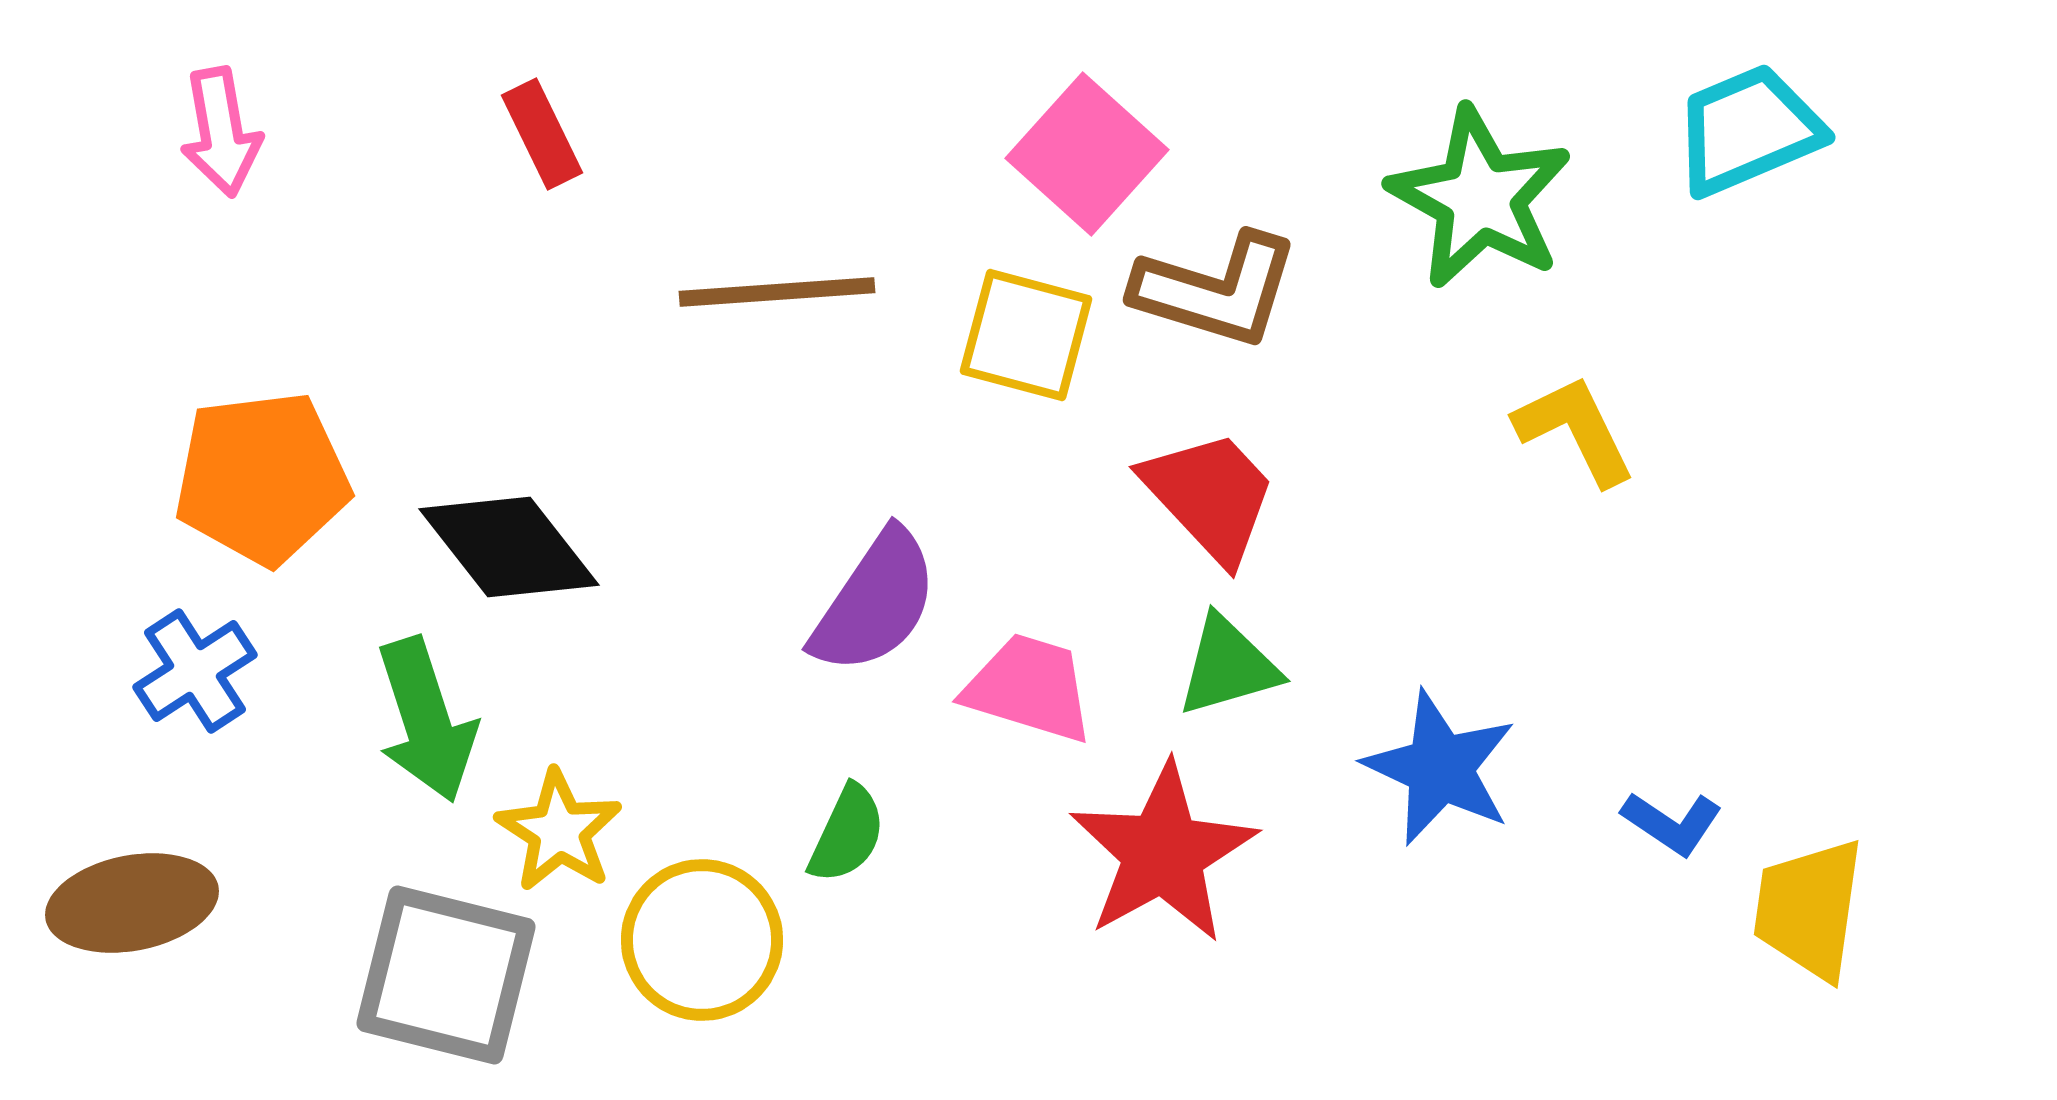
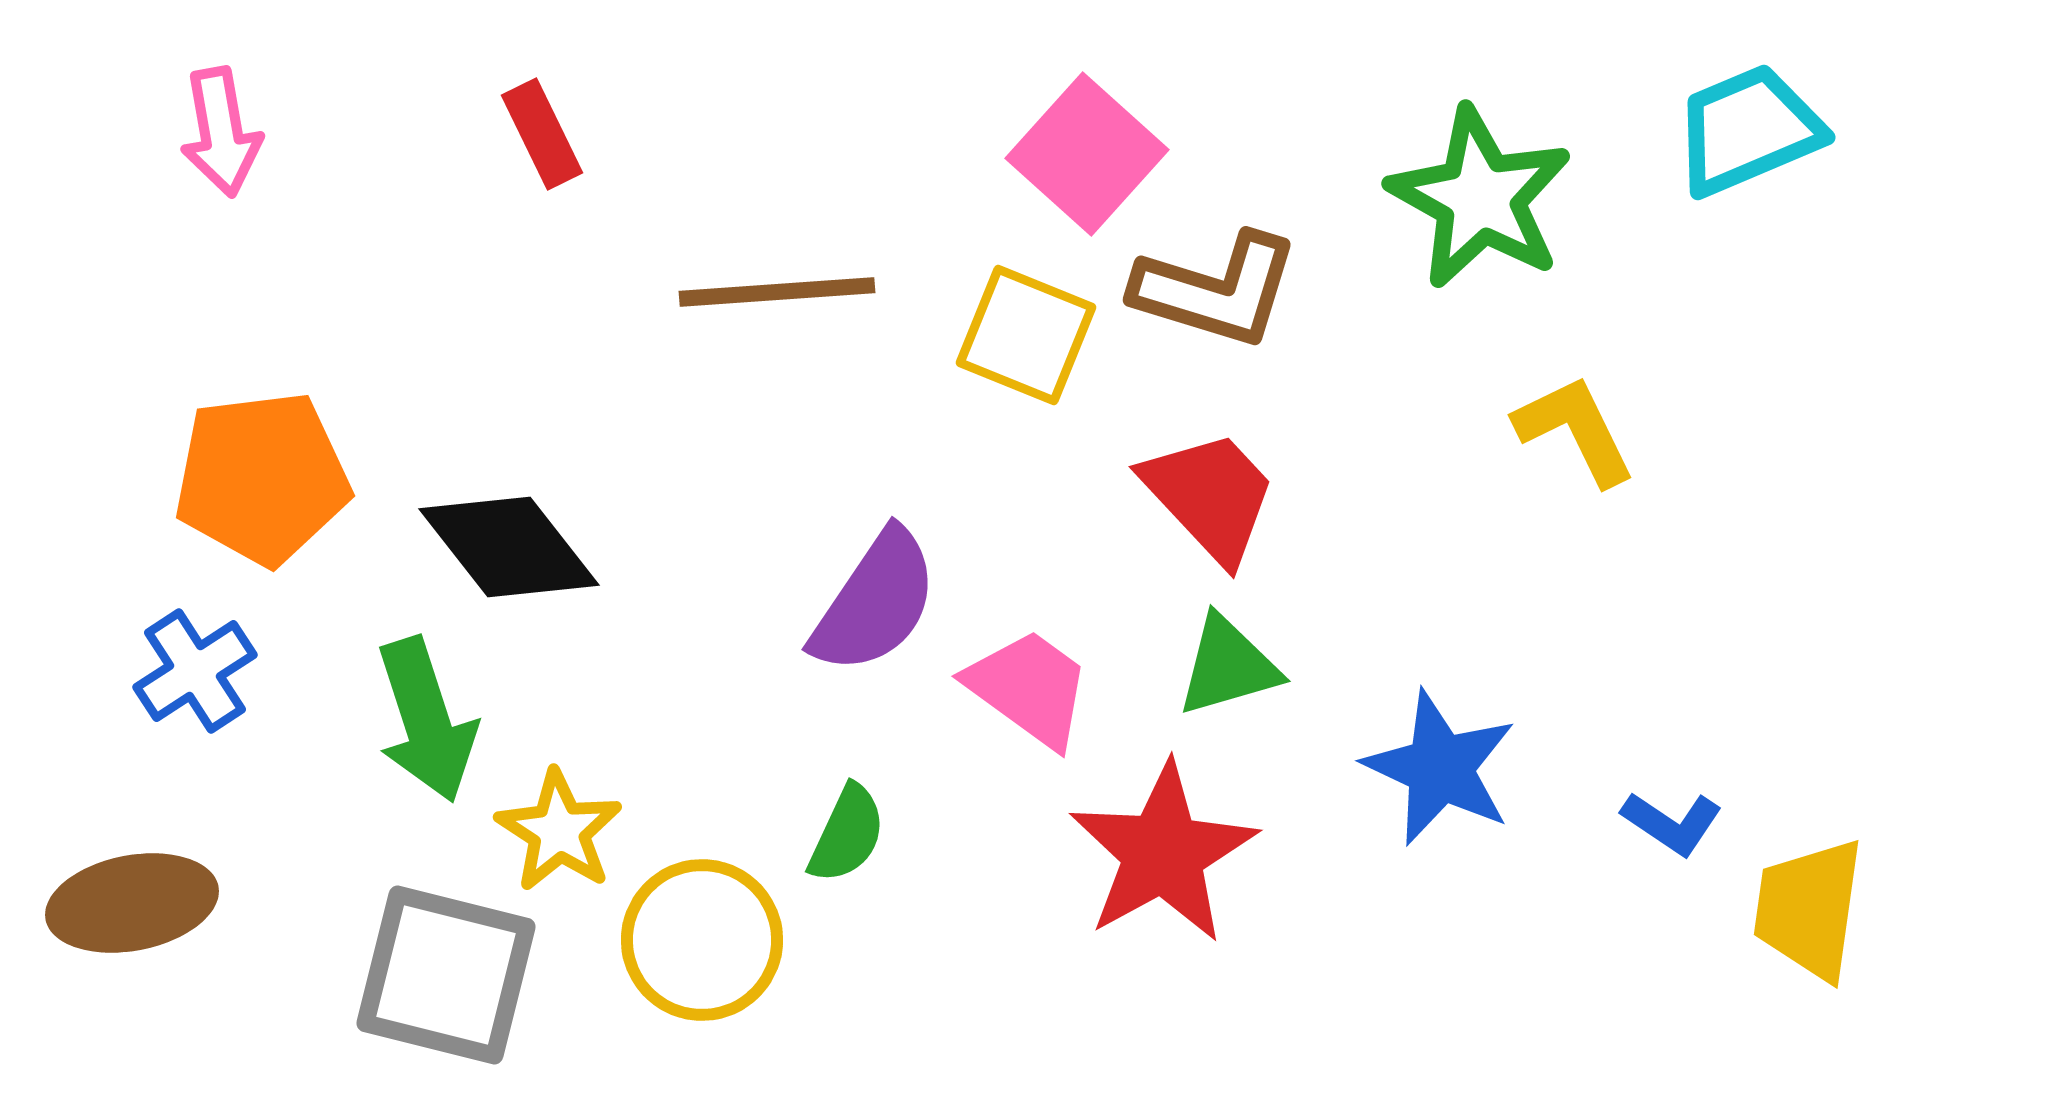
yellow square: rotated 7 degrees clockwise
pink trapezoid: rotated 19 degrees clockwise
